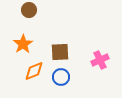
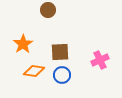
brown circle: moved 19 px right
orange diamond: rotated 30 degrees clockwise
blue circle: moved 1 px right, 2 px up
